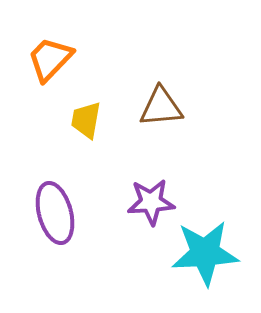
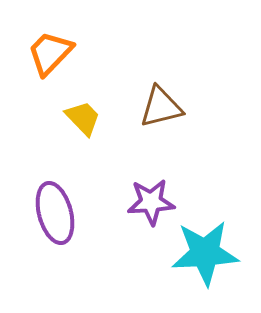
orange trapezoid: moved 6 px up
brown triangle: rotated 9 degrees counterclockwise
yellow trapezoid: moved 3 px left, 2 px up; rotated 126 degrees clockwise
